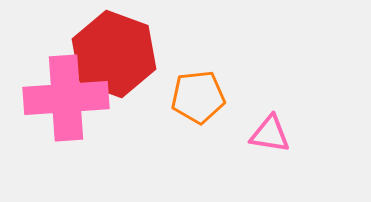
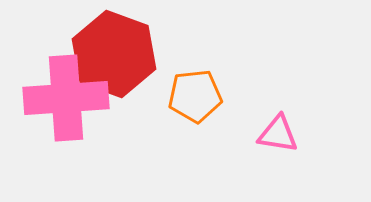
orange pentagon: moved 3 px left, 1 px up
pink triangle: moved 8 px right
